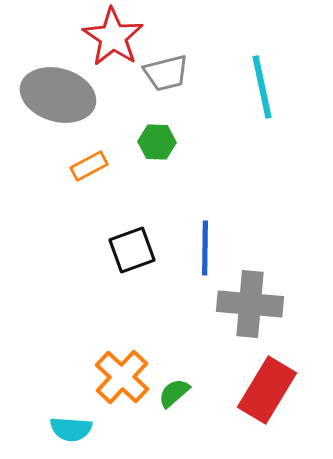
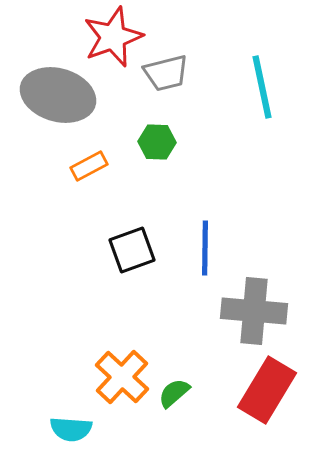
red star: rotated 18 degrees clockwise
gray cross: moved 4 px right, 7 px down
